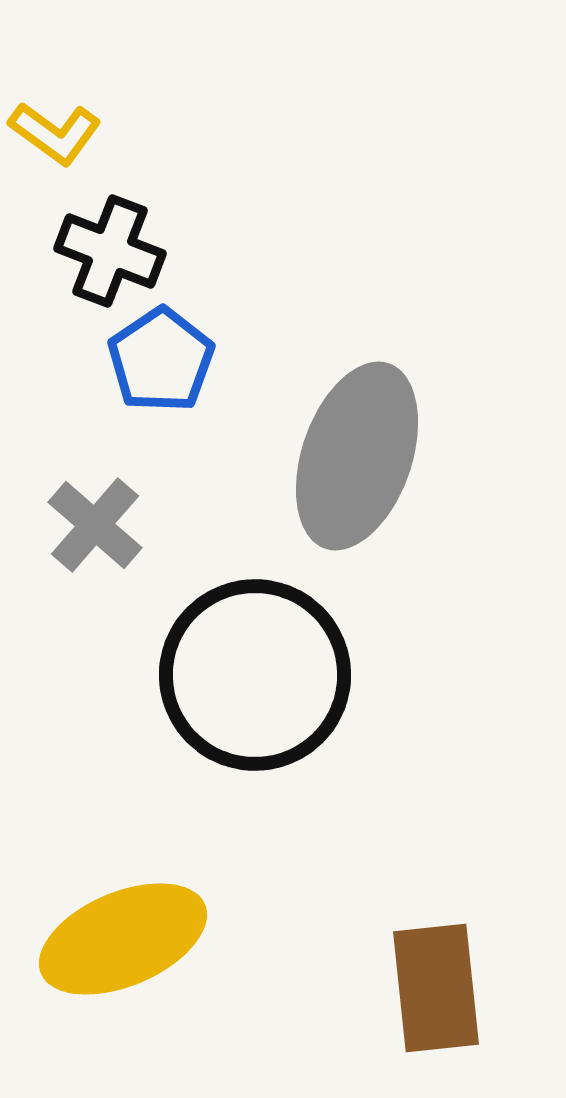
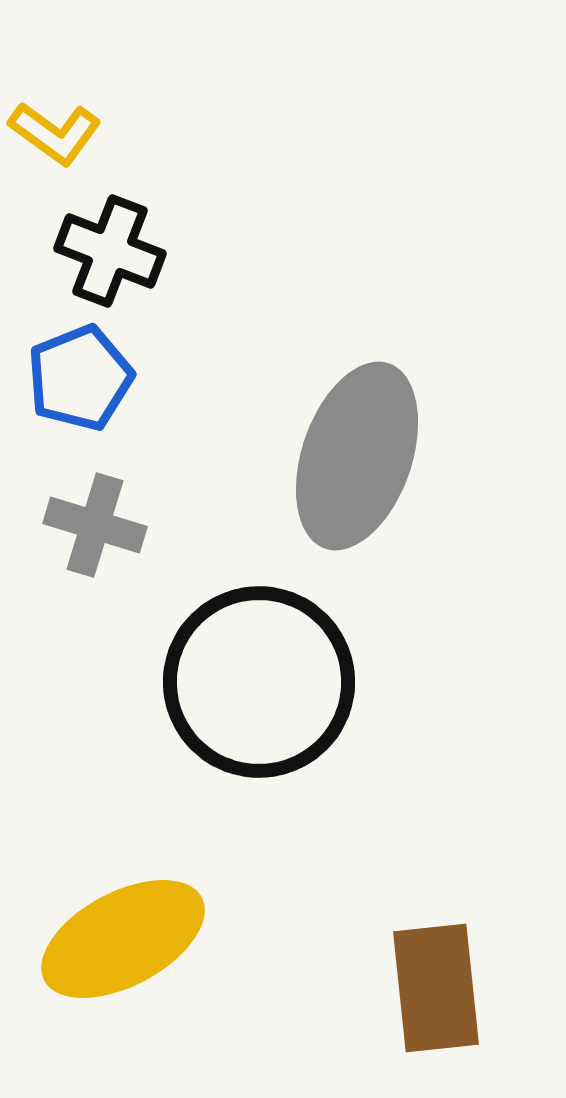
blue pentagon: moved 81 px left, 18 px down; rotated 12 degrees clockwise
gray cross: rotated 24 degrees counterclockwise
black circle: moved 4 px right, 7 px down
yellow ellipse: rotated 5 degrees counterclockwise
